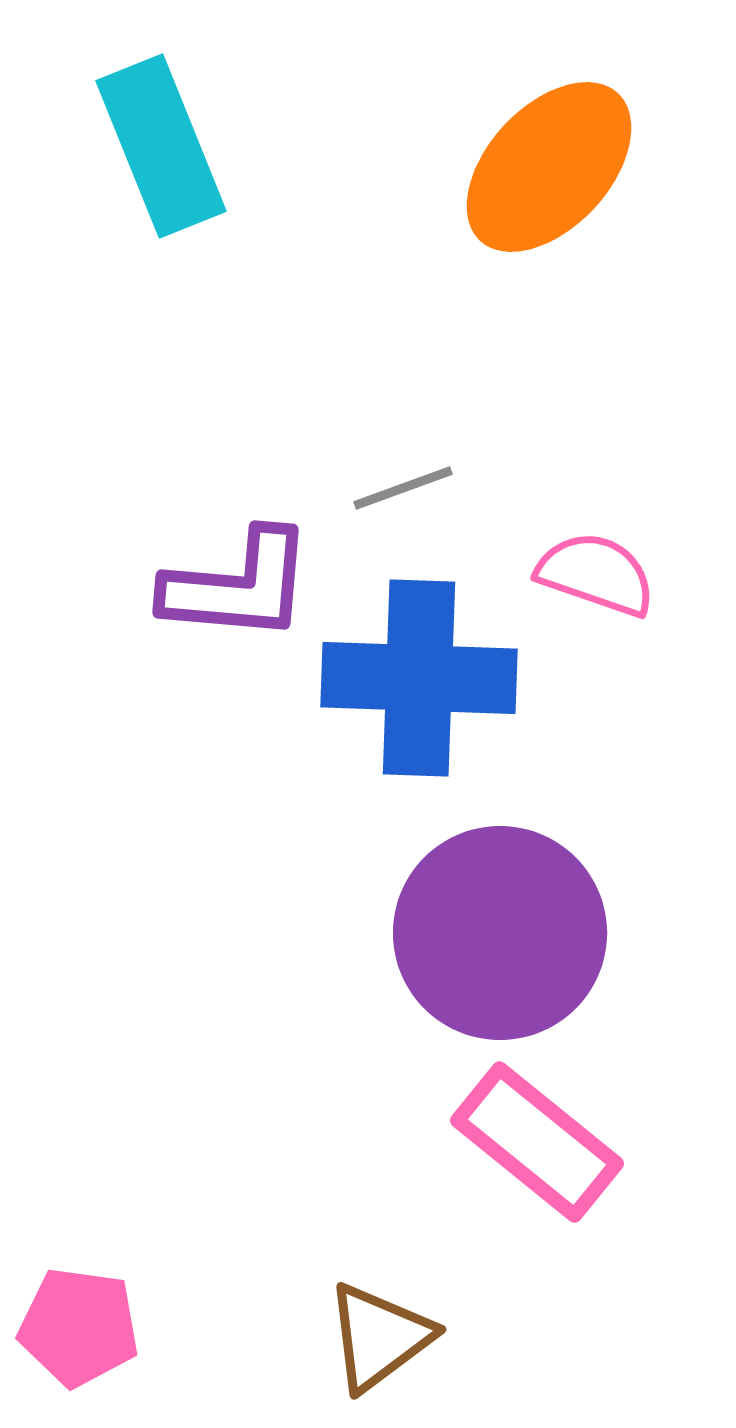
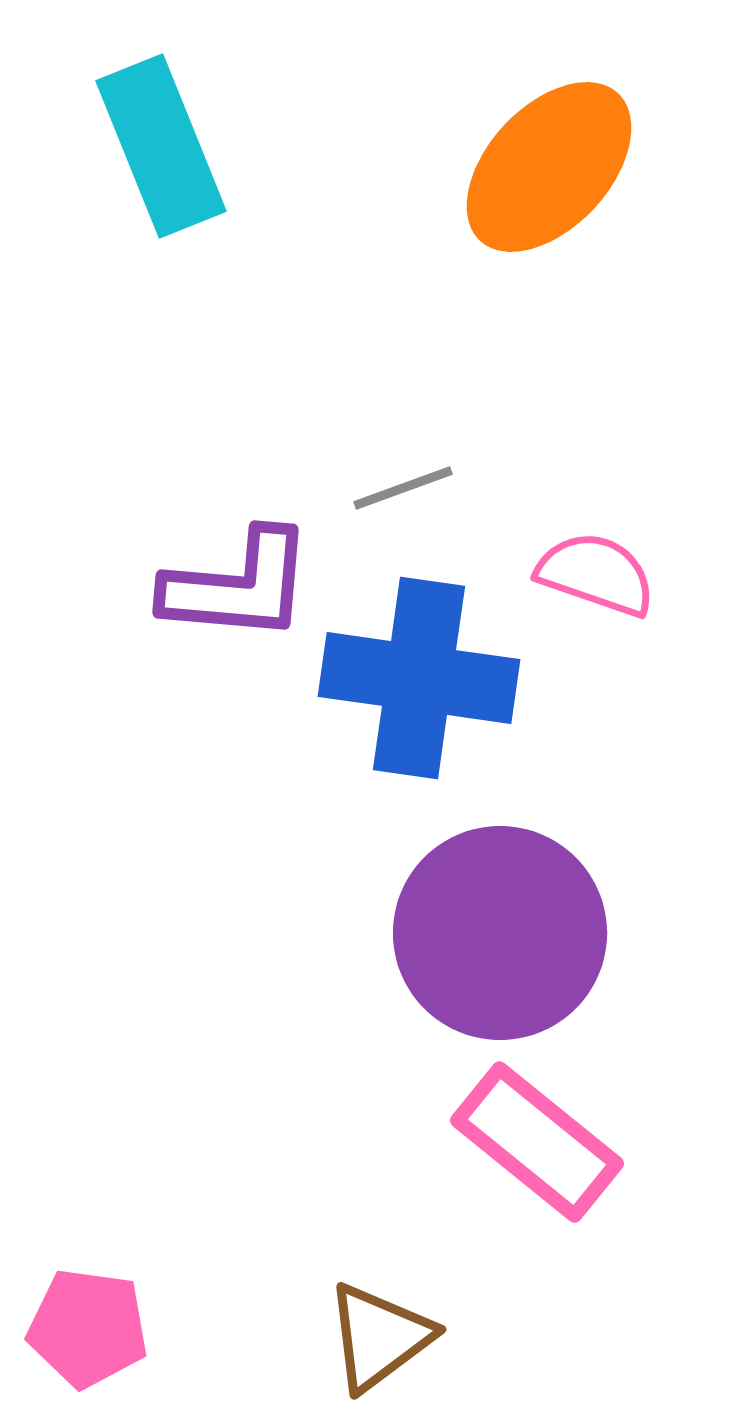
blue cross: rotated 6 degrees clockwise
pink pentagon: moved 9 px right, 1 px down
